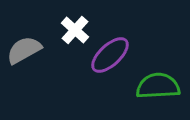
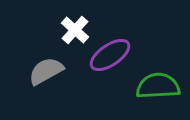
gray semicircle: moved 22 px right, 21 px down
purple ellipse: rotated 9 degrees clockwise
